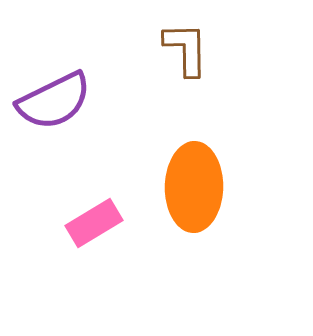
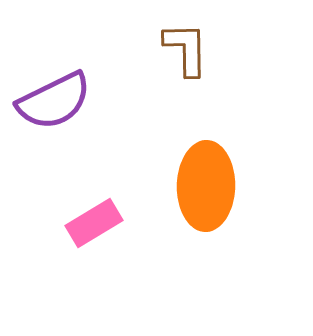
orange ellipse: moved 12 px right, 1 px up
